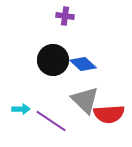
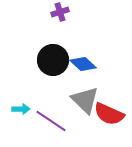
purple cross: moved 5 px left, 4 px up; rotated 24 degrees counterclockwise
red semicircle: rotated 28 degrees clockwise
